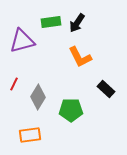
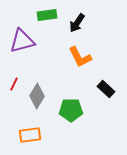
green rectangle: moved 4 px left, 7 px up
gray diamond: moved 1 px left, 1 px up
